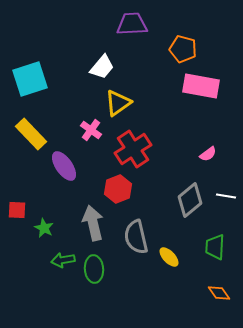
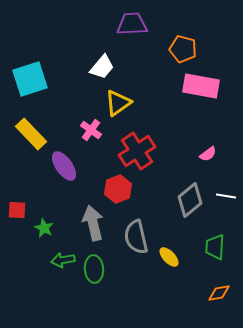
red cross: moved 4 px right, 2 px down
orange diamond: rotated 65 degrees counterclockwise
